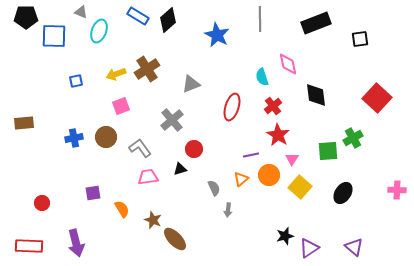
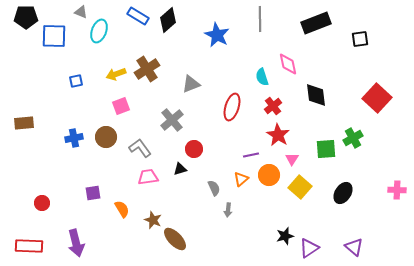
green square at (328, 151): moved 2 px left, 2 px up
